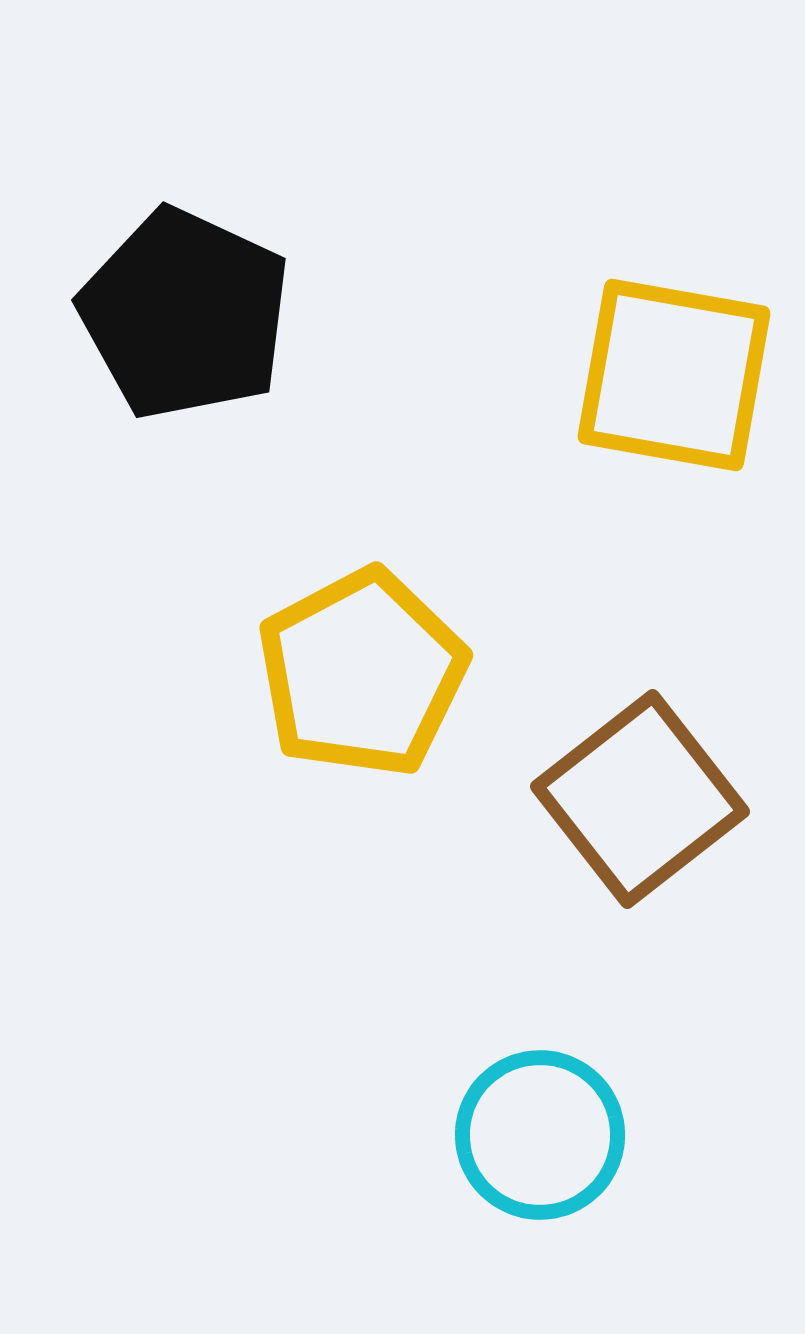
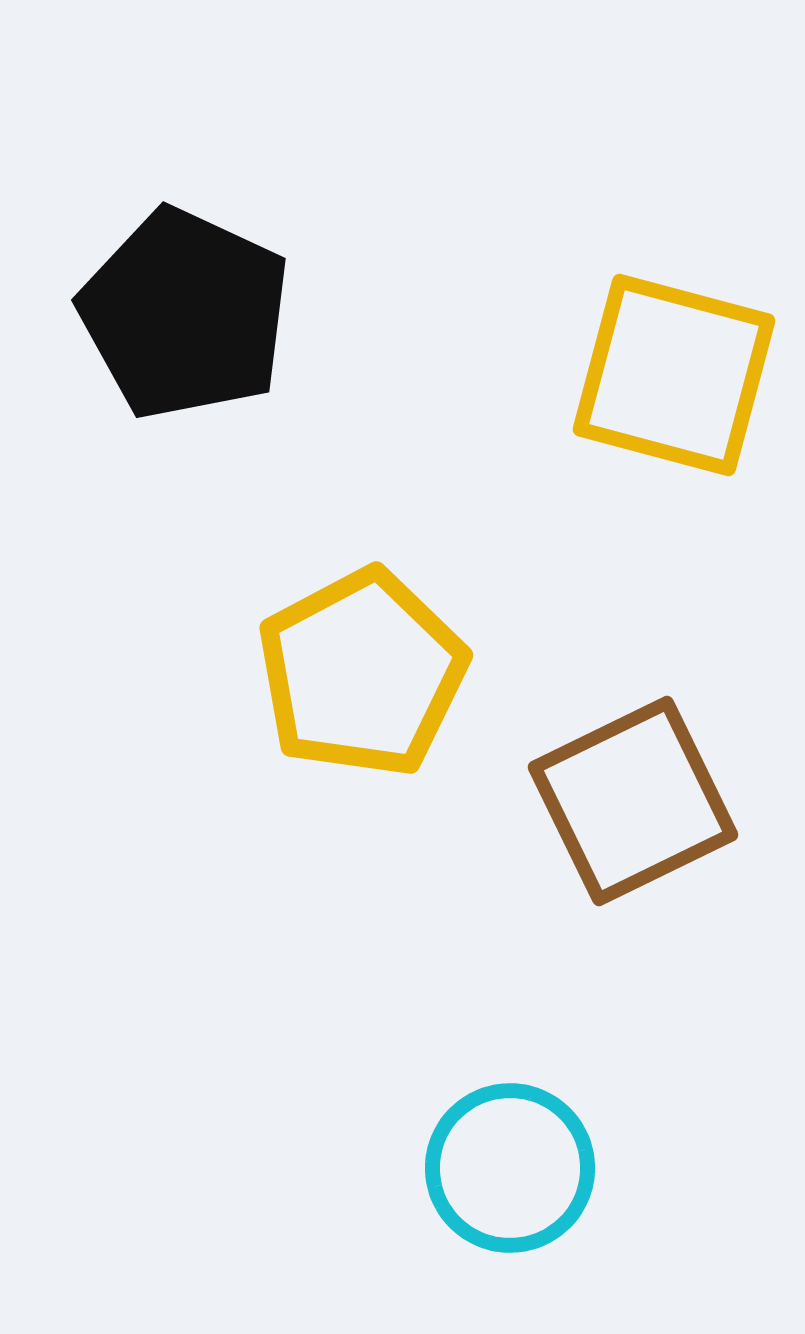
yellow square: rotated 5 degrees clockwise
brown square: moved 7 px left, 2 px down; rotated 12 degrees clockwise
cyan circle: moved 30 px left, 33 px down
